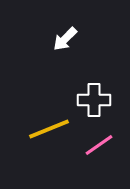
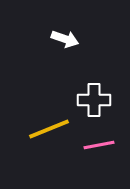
white arrow: rotated 116 degrees counterclockwise
pink line: rotated 24 degrees clockwise
